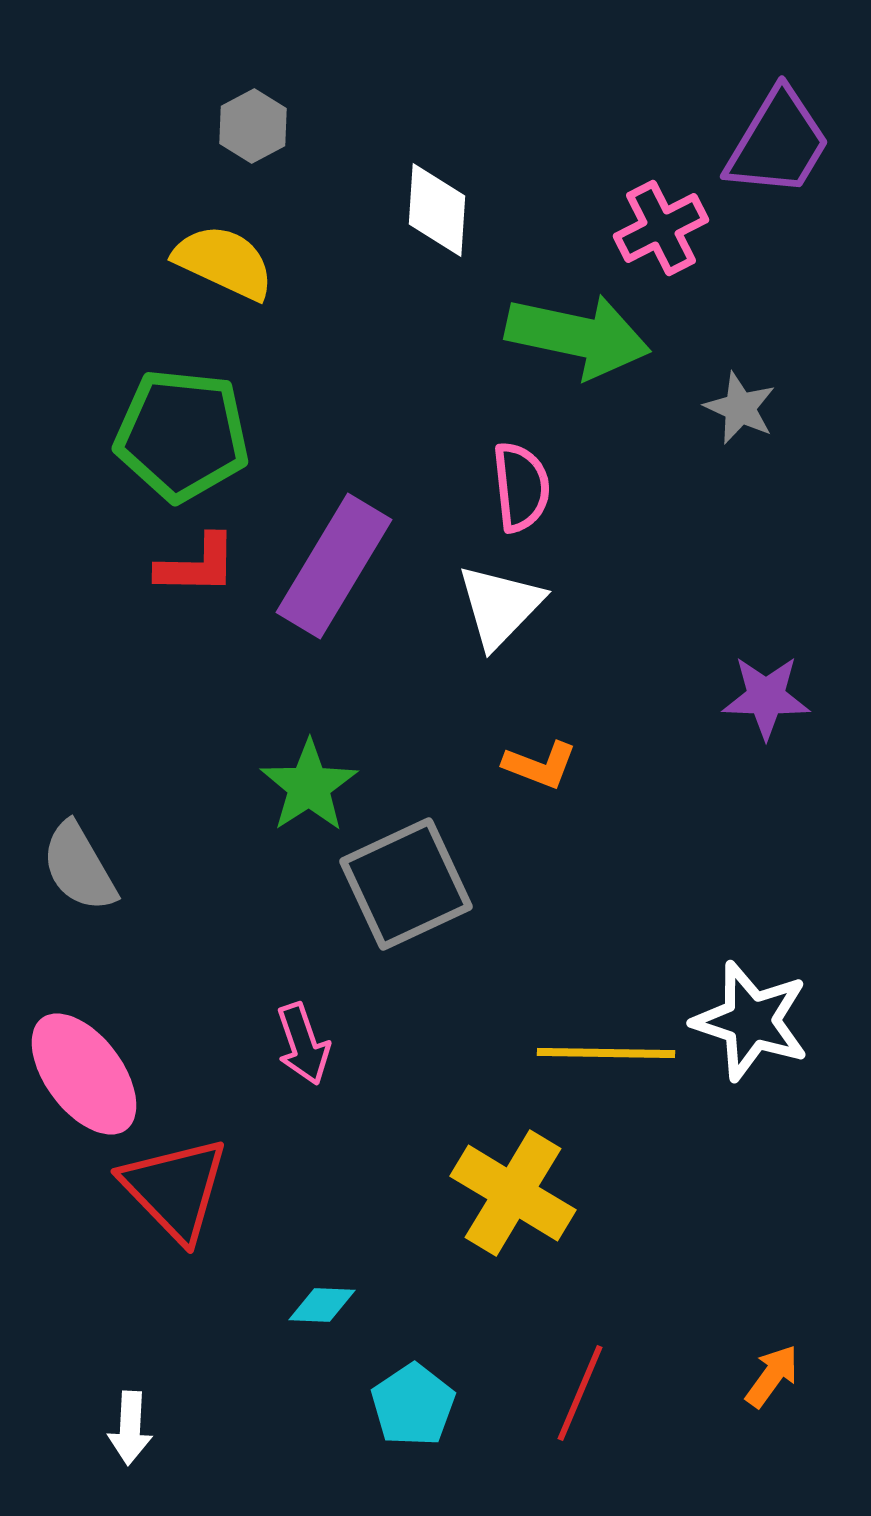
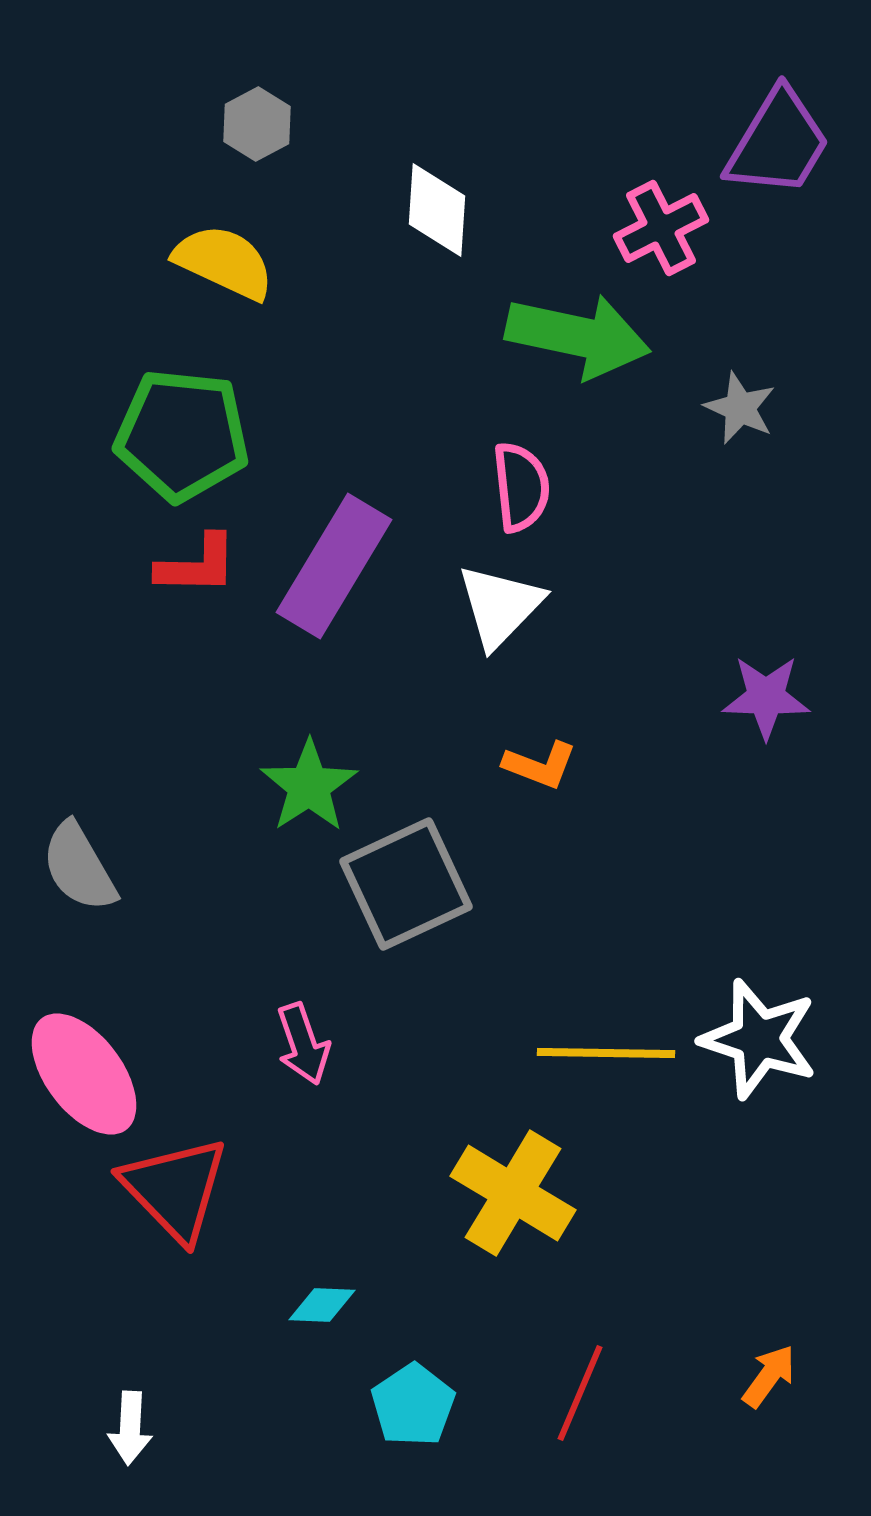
gray hexagon: moved 4 px right, 2 px up
white star: moved 8 px right, 18 px down
orange arrow: moved 3 px left
